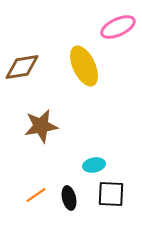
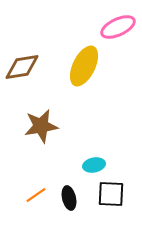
yellow ellipse: rotated 51 degrees clockwise
